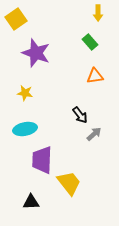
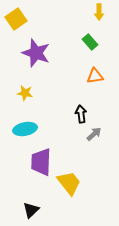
yellow arrow: moved 1 px right, 1 px up
black arrow: moved 1 px right, 1 px up; rotated 150 degrees counterclockwise
purple trapezoid: moved 1 px left, 2 px down
black triangle: moved 8 px down; rotated 42 degrees counterclockwise
